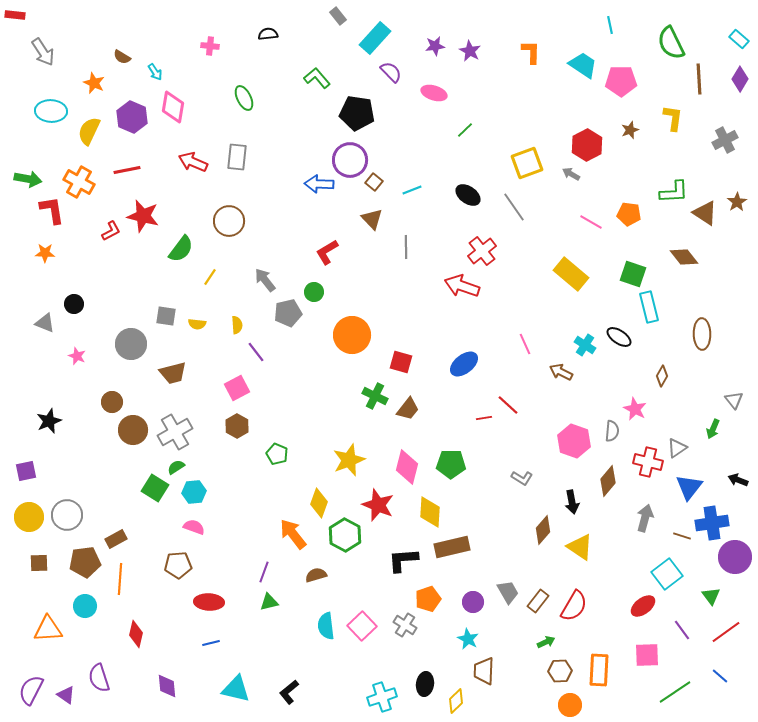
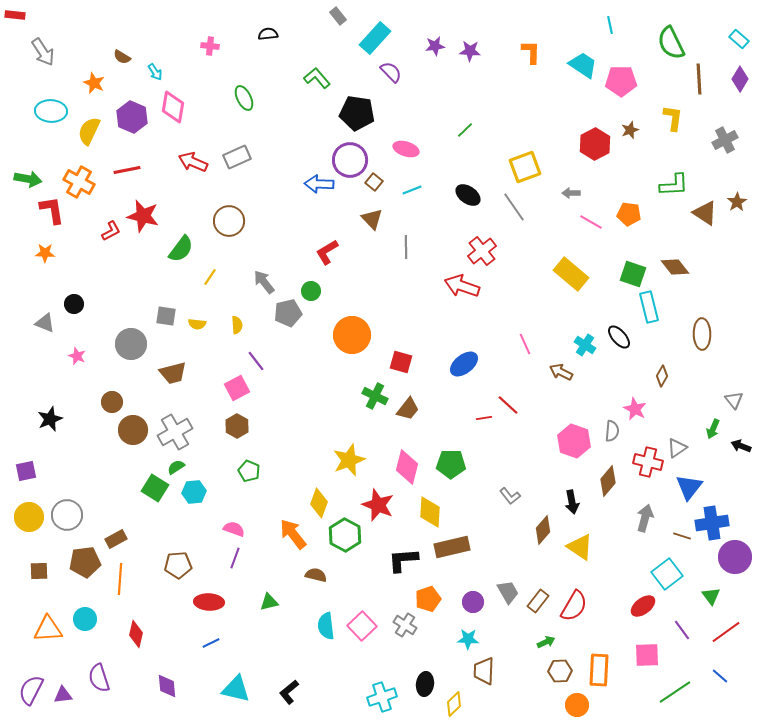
purple star at (470, 51): rotated 25 degrees counterclockwise
pink ellipse at (434, 93): moved 28 px left, 56 px down
red hexagon at (587, 145): moved 8 px right, 1 px up
gray rectangle at (237, 157): rotated 60 degrees clockwise
yellow square at (527, 163): moved 2 px left, 4 px down
gray arrow at (571, 174): moved 19 px down; rotated 30 degrees counterclockwise
green L-shape at (674, 192): moved 7 px up
brown diamond at (684, 257): moved 9 px left, 10 px down
gray arrow at (265, 280): moved 1 px left, 2 px down
green circle at (314, 292): moved 3 px left, 1 px up
black ellipse at (619, 337): rotated 15 degrees clockwise
purple line at (256, 352): moved 9 px down
black star at (49, 421): moved 1 px right, 2 px up
green pentagon at (277, 454): moved 28 px left, 17 px down
gray L-shape at (522, 478): moved 12 px left, 18 px down; rotated 20 degrees clockwise
black arrow at (738, 480): moved 3 px right, 34 px up
pink semicircle at (194, 527): moved 40 px right, 2 px down
brown square at (39, 563): moved 8 px down
purple line at (264, 572): moved 29 px left, 14 px up
brown semicircle at (316, 575): rotated 30 degrees clockwise
cyan circle at (85, 606): moved 13 px down
cyan star at (468, 639): rotated 25 degrees counterclockwise
blue line at (211, 643): rotated 12 degrees counterclockwise
purple triangle at (66, 695): moved 3 px left; rotated 42 degrees counterclockwise
yellow diamond at (456, 701): moved 2 px left, 3 px down
orange circle at (570, 705): moved 7 px right
